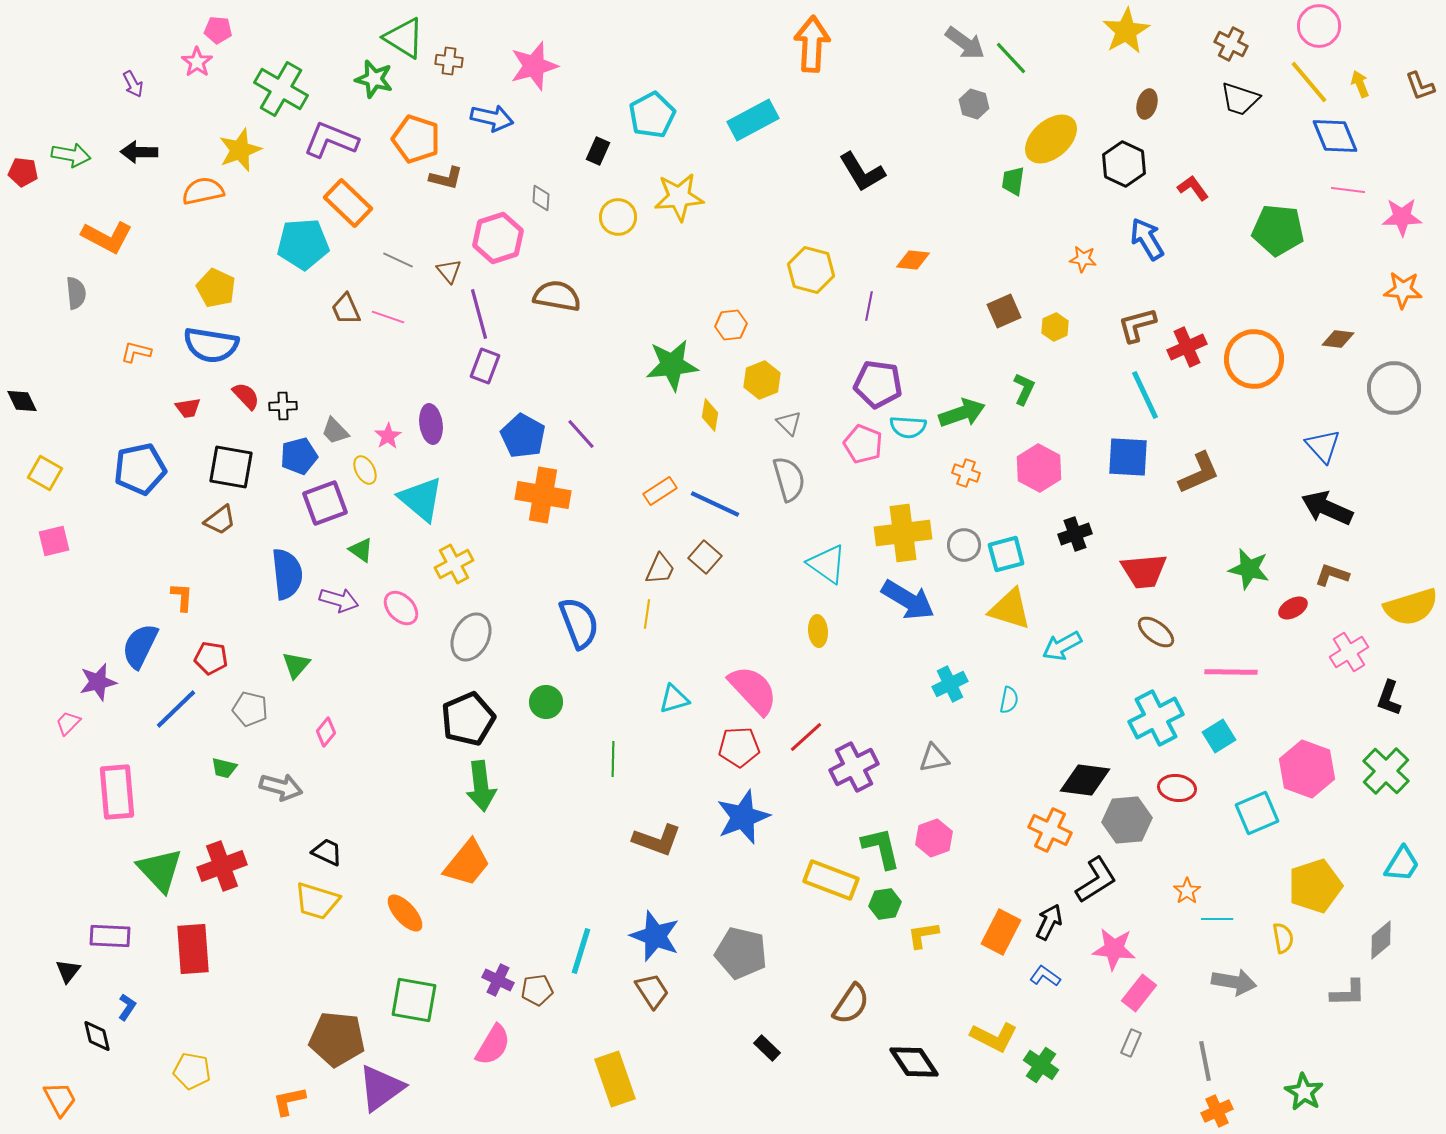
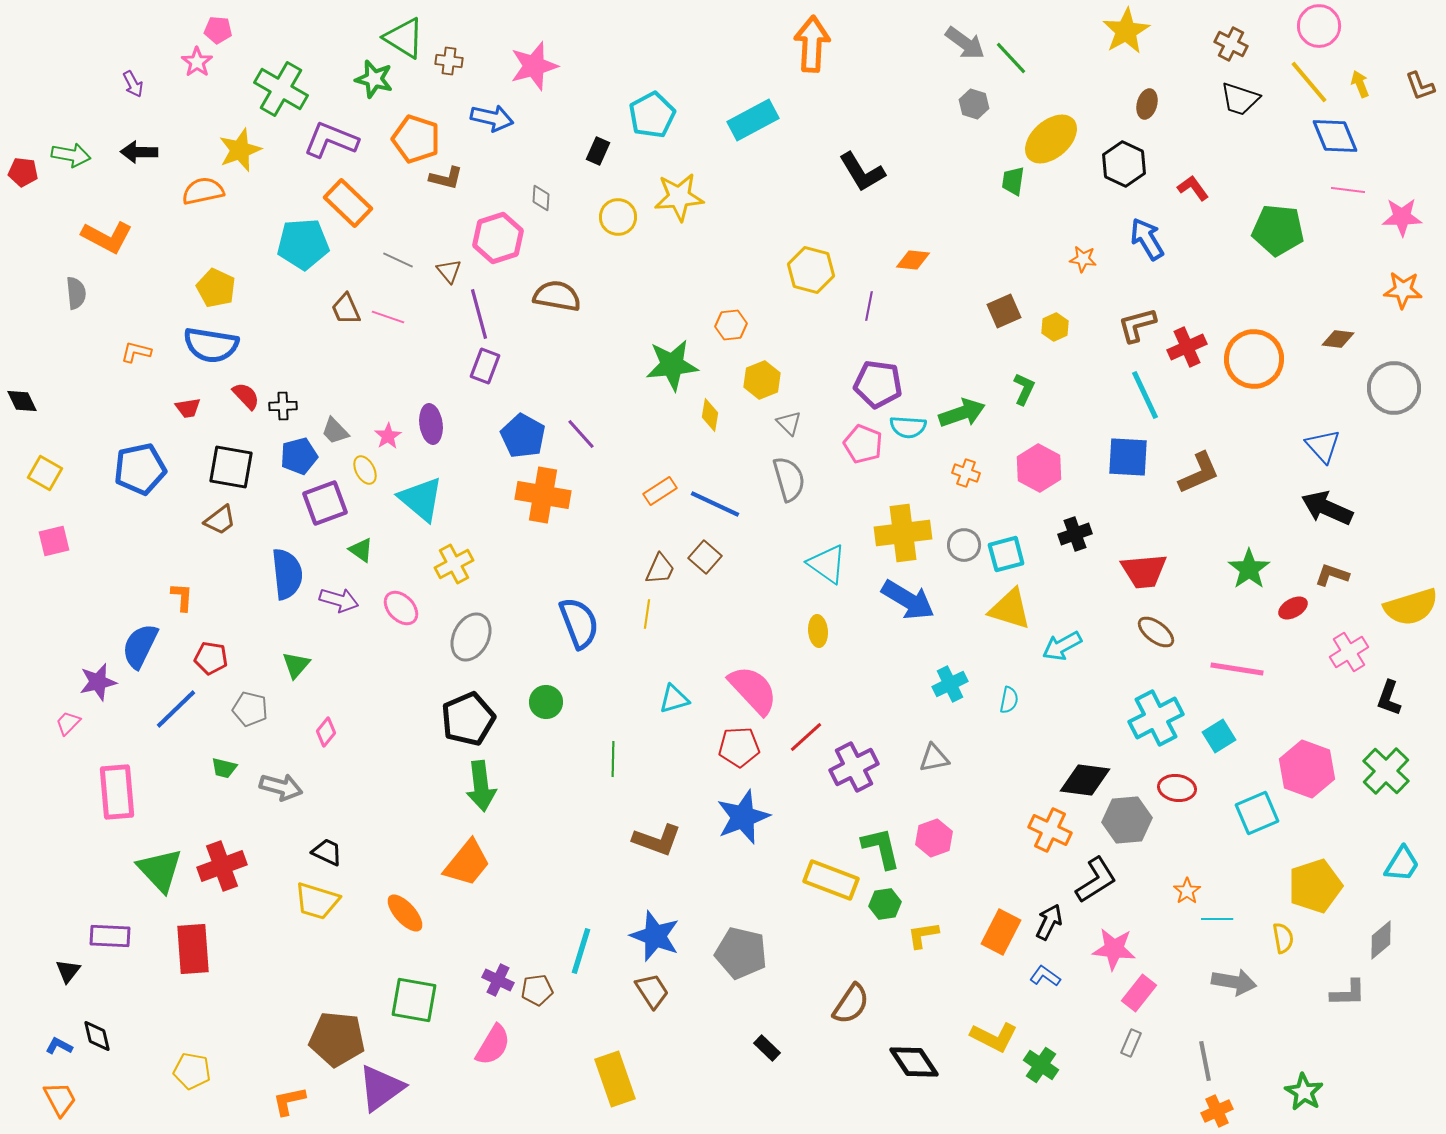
green star at (1249, 569): rotated 24 degrees clockwise
pink line at (1231, 672): moved 6 px right, 3 px up; rotated 8 degrees clockwise
blue L-shape at (127, 1007): moved 68 px left, 39 px down; rotated 96 degrees counterclockwise
